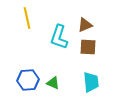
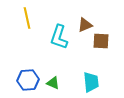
brown square: moved 13 px right, 6 px up
